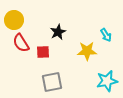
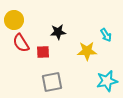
black star: rotated 21 degrees clockwise
